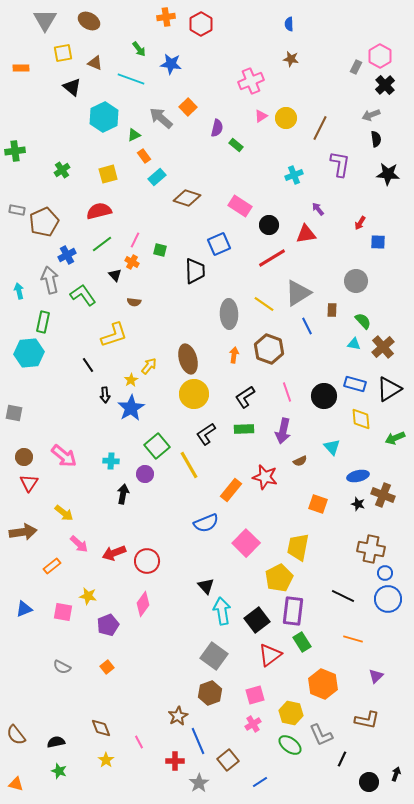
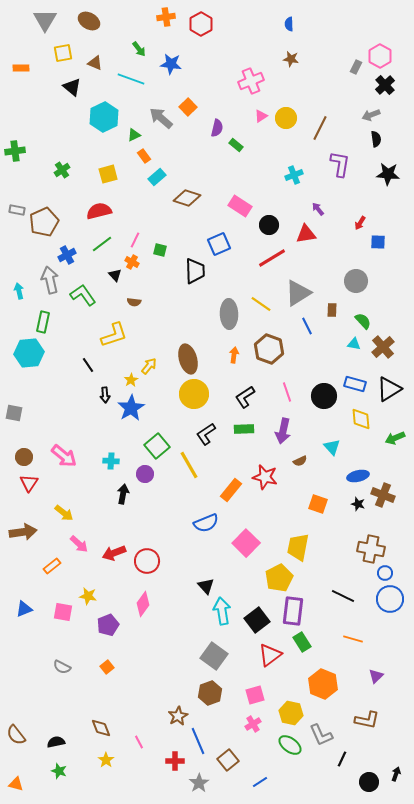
yellow line at (264, 304): moved 3 px left
blue circle at (388, 599): moved 2 px right
